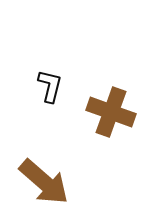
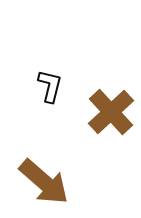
brown cross: rotated 27 degrees clockwise
